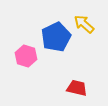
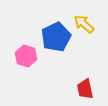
red trapezoid: moved 8 px right, 1 px down; rotated 115 degrees counterclockwise
